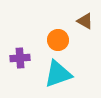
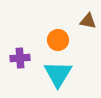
brown triangle: moved 3 px right; rotated 18 degrees counterclockwise
cyan triangle: rotated 40 degrees counterclockwise
